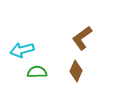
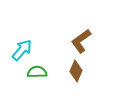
brown L-shape: moved 1 px left, 3 px down
cyan arrow: rotated 145 degrees clockwise
